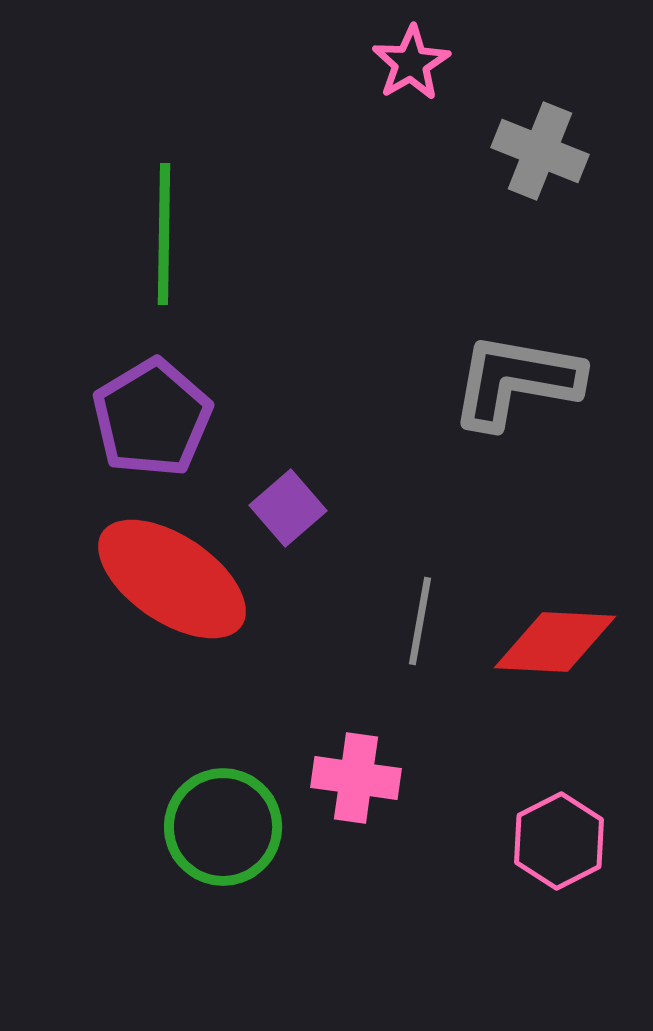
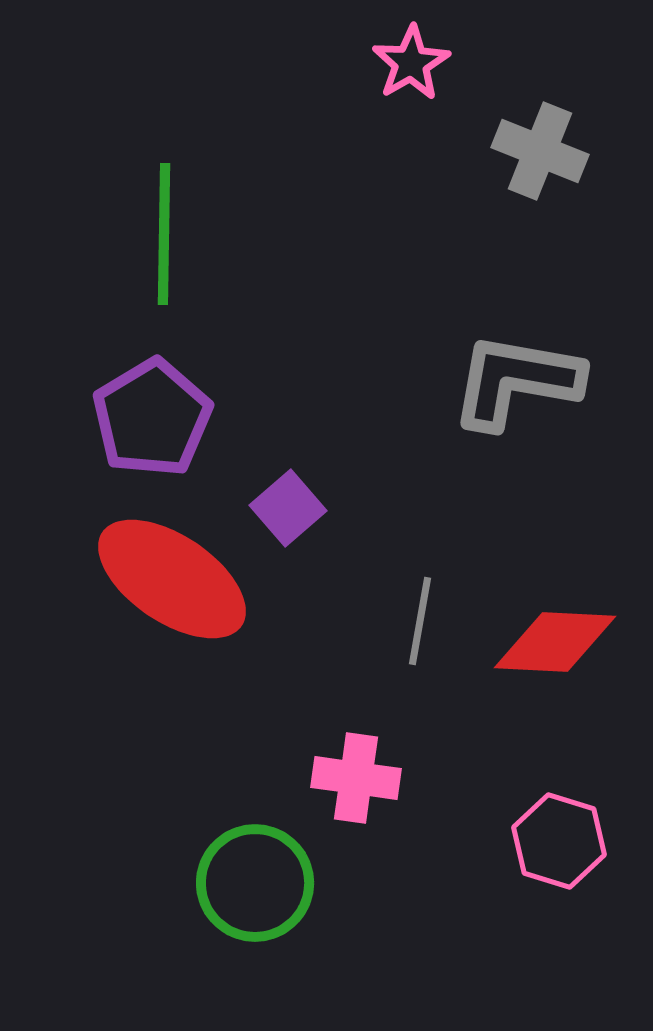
green circle: moved 32 px right, 56 px down
pink hexagon: rotated 16 degrees counterclockwise
